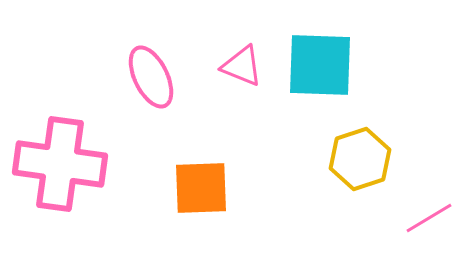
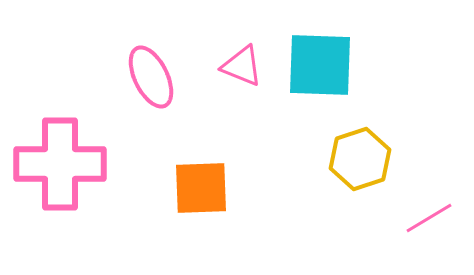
pink cross: rotated 8 degrees counterclockwise
